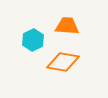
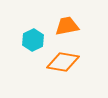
orange trapezoid: rotated 15 degrees counterclockwise
